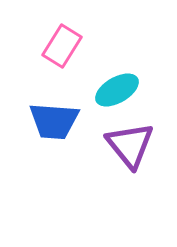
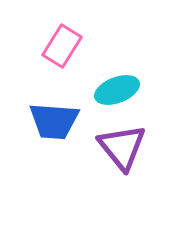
cyan ellipse: rotated 9 degrees clockwise
purple triangle: moved 8 px left, 2 px down
